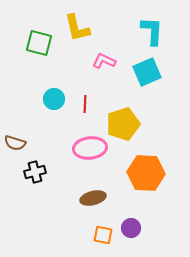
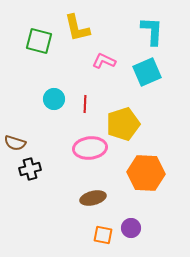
green square: moved 2 px up
black cross: moved 5 px left, 3 px up
